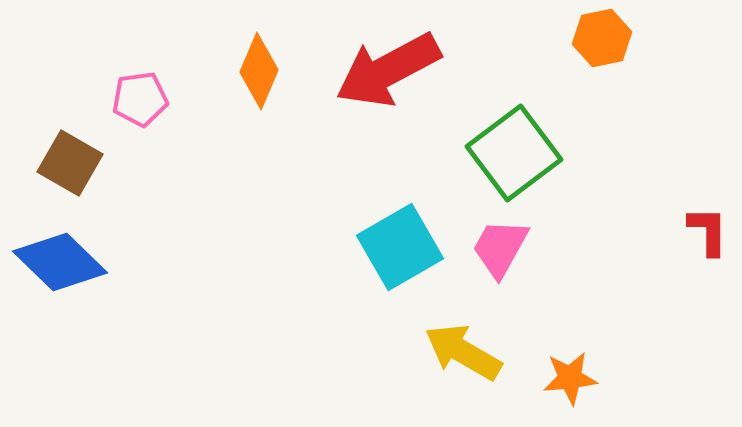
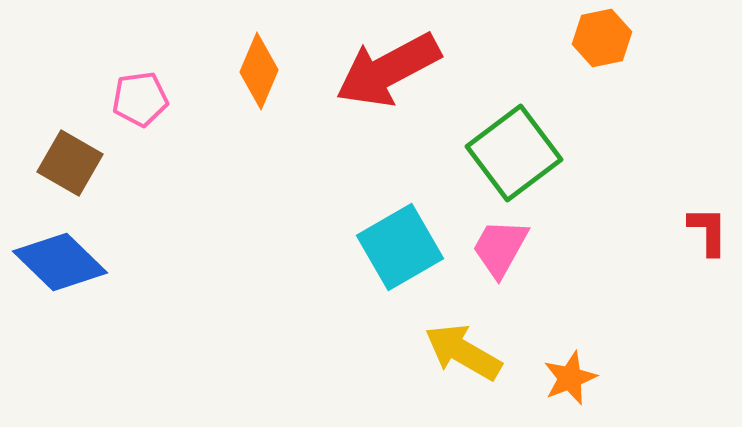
orange star: rotated 16 degrees counterclockwise
